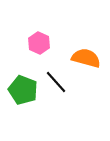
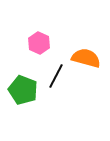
black line: moved 6 px up; rotated 70 degrees clockwise
